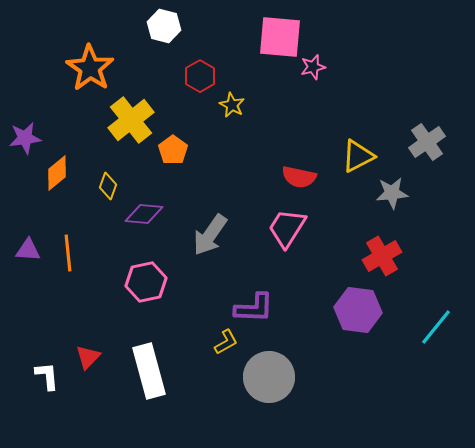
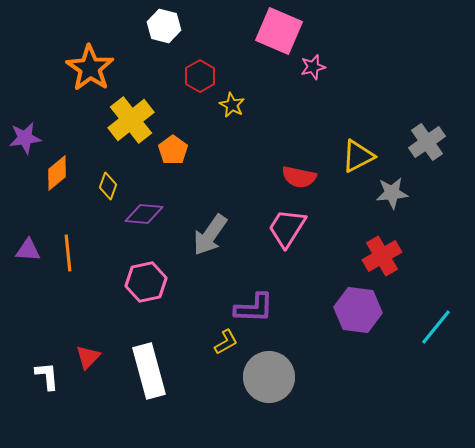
pink square: moved 1 px left, 6 px up; rotated 18 degrees clockwise
